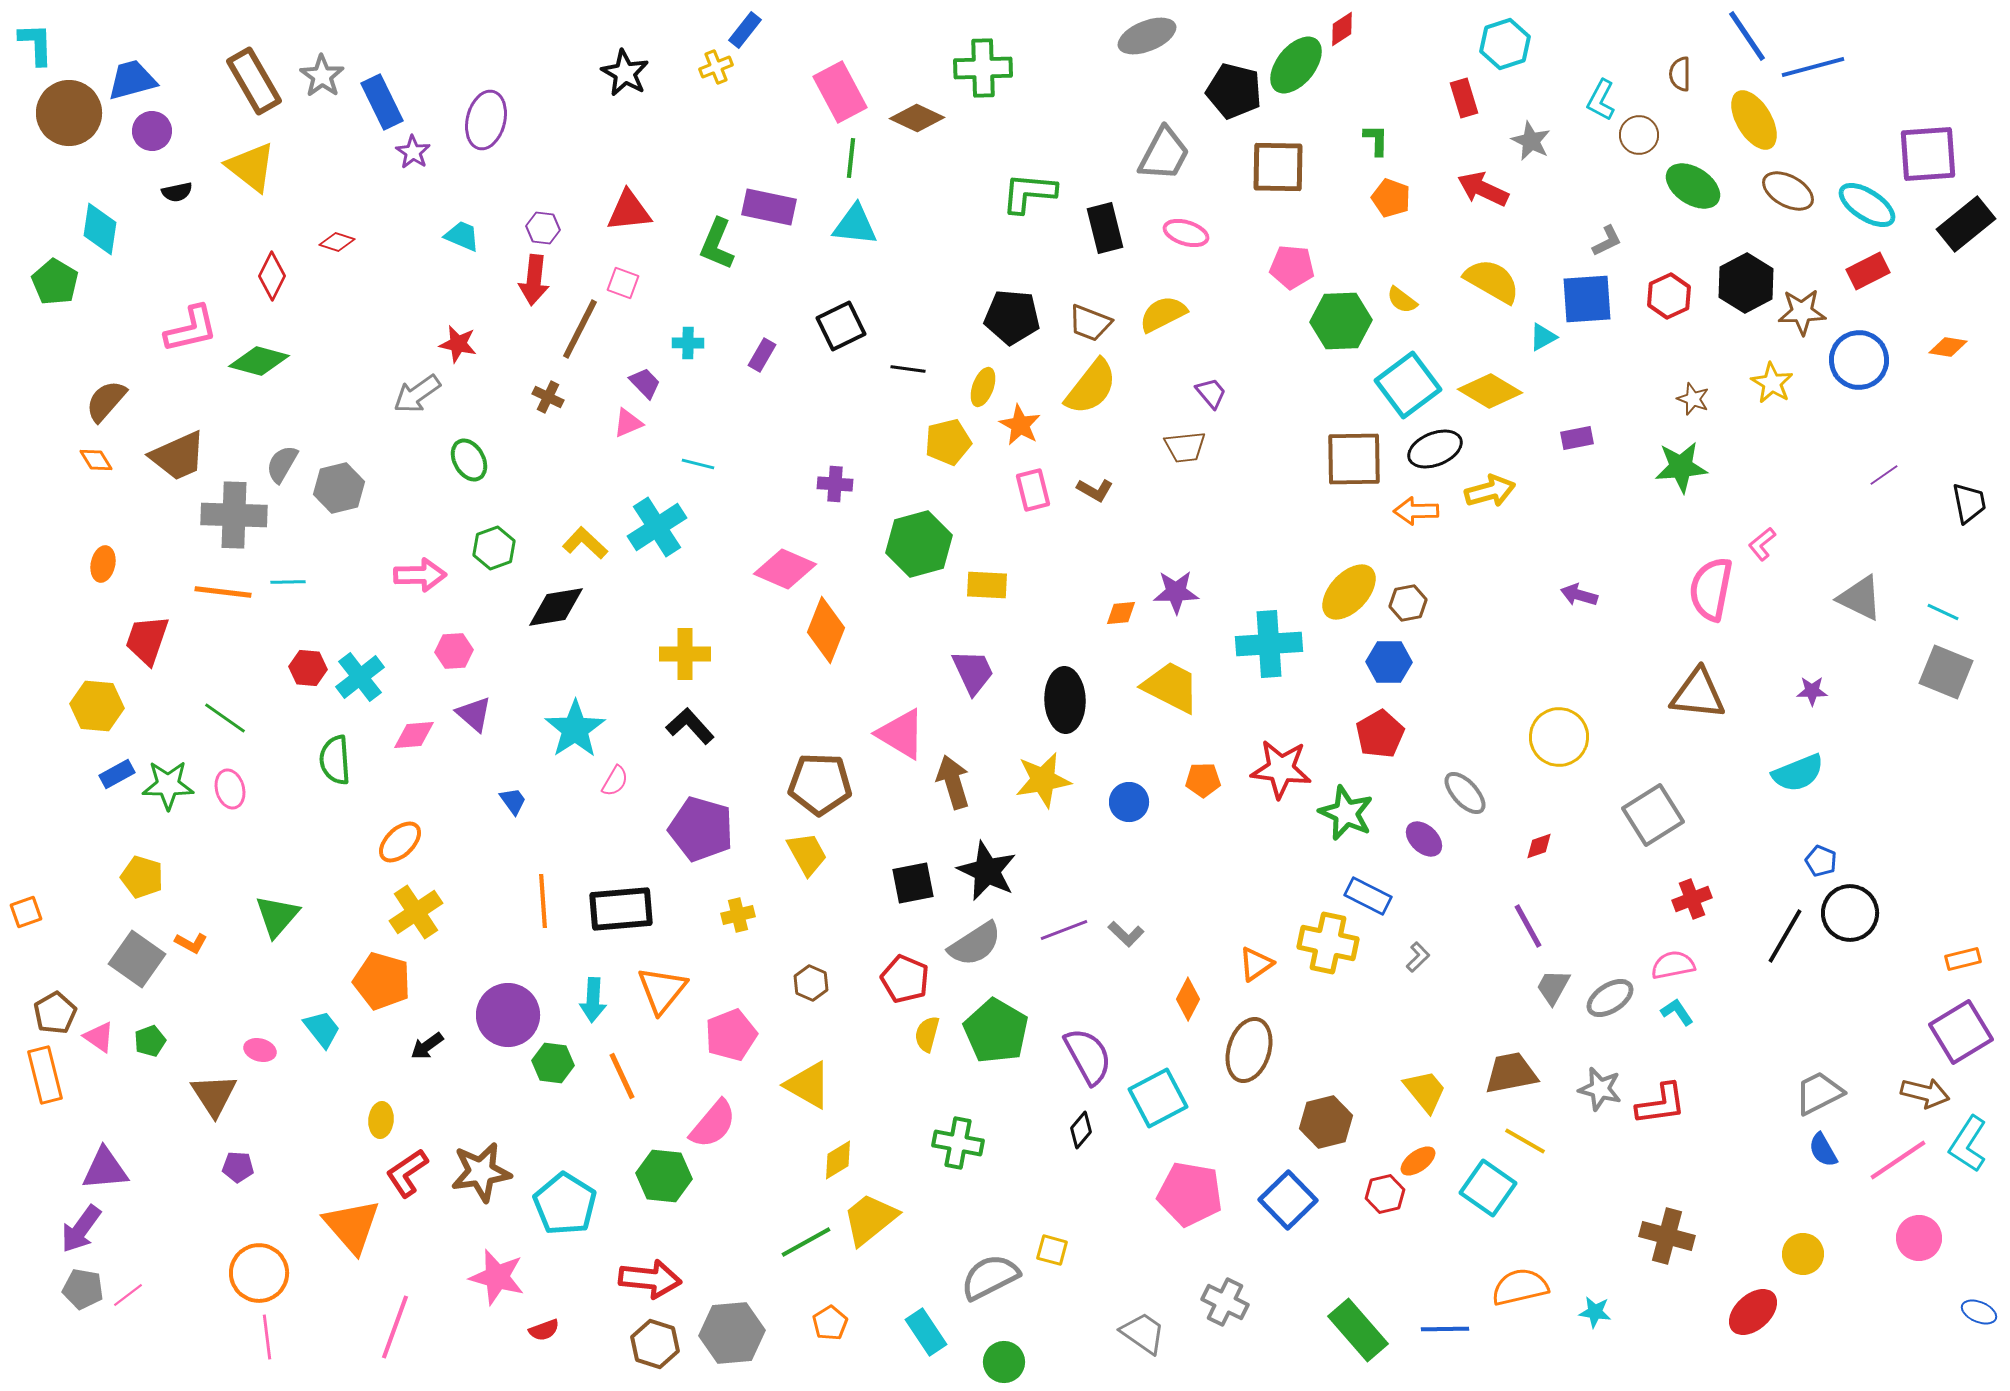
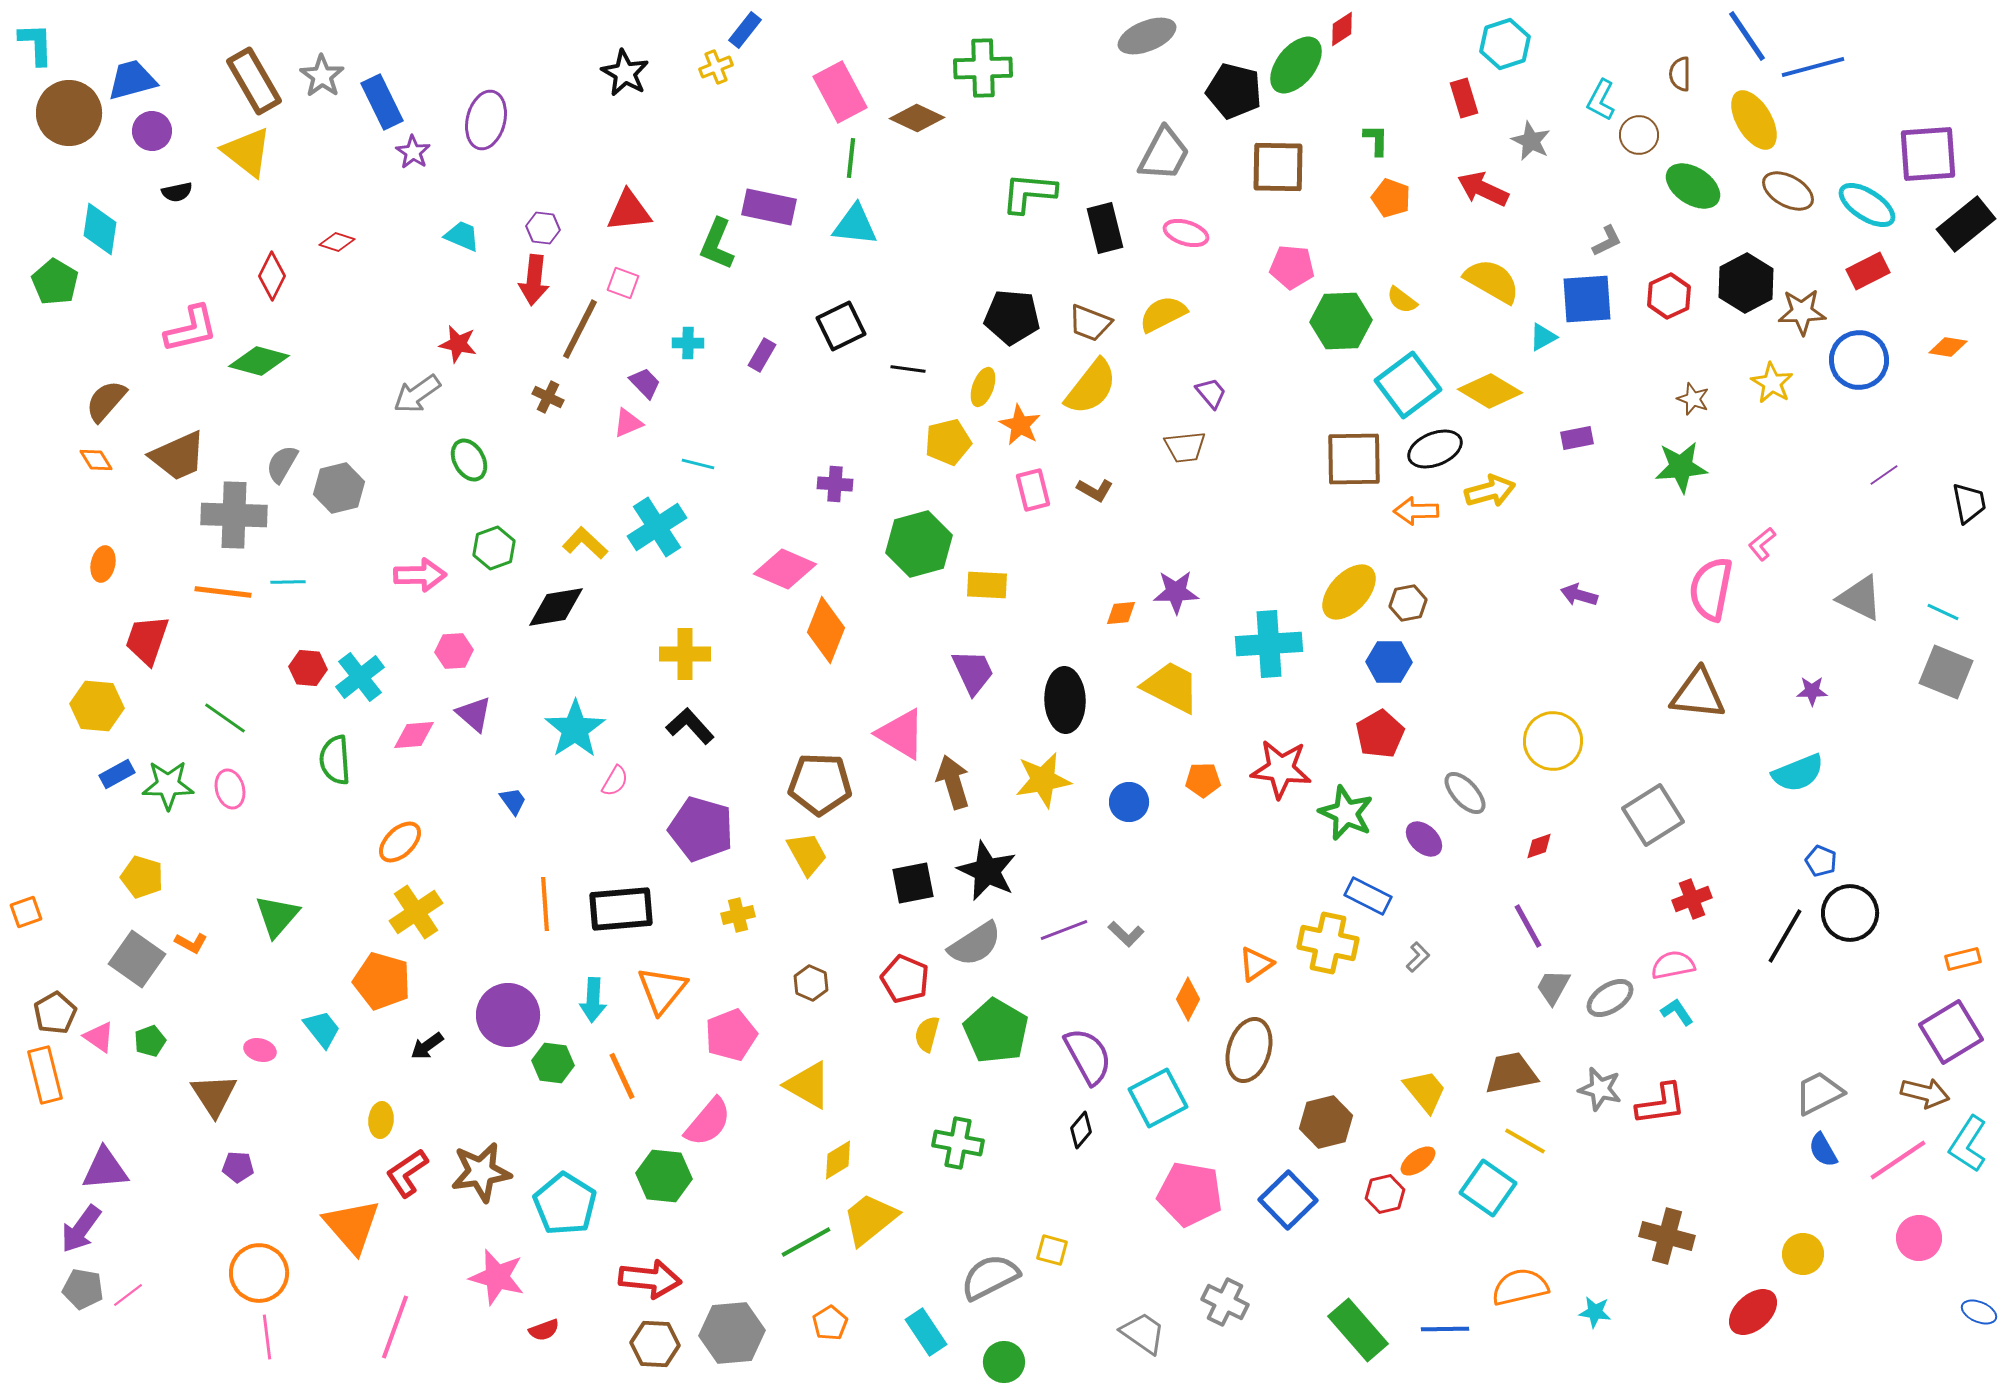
yellow triangle at (251, 167): moved 4 px left, 15 px up
yellow circle at (1559, 737): moved 6 px left, 4 px down
orange line at (543, 901): moved 2 px right, 3 px down
purple square at (1961, 1032): moved 10 px left
pink semicircle at (713, 1124): moved 5 px left, 2 px up
brown hexagon at (655, 1344): rotated 15 degrees counterclockwise
